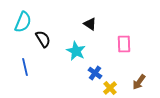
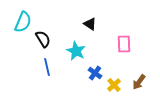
blue line: moved 22 px right
yellow cross: moved 4 px right, 3 px up
